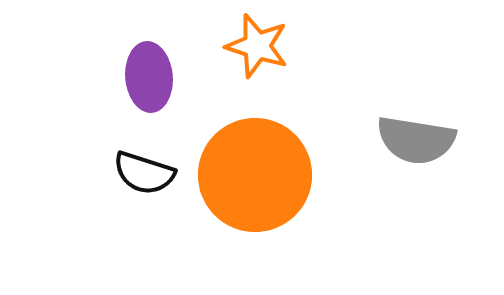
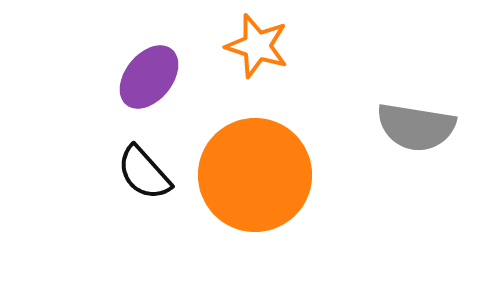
purple ellipse: rotated 44 degrees clockwise
gray semicircle: moved 13 px up
black semicircle: rotated 30 degrees clockwise
